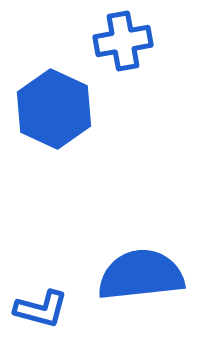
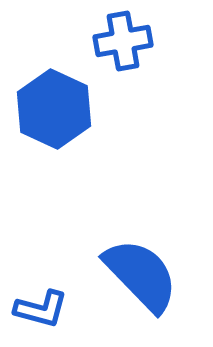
blue semicircle: rotated 52 degrees clockwise
